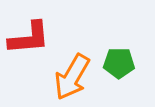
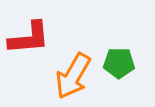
orange arrow: moved 1 px right, 1 px up
